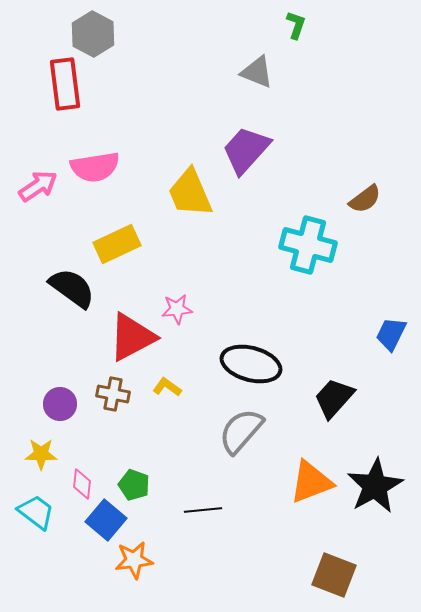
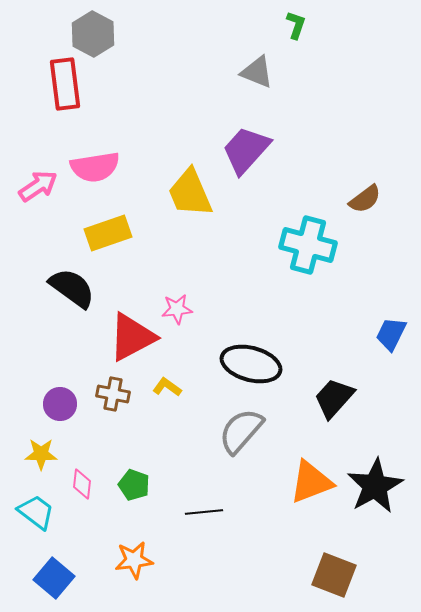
yellow rectangle: moved 9 px left, 11 px up; rotated 6 degrees clockwise
black line: moved 1 px right, 2 px down
blue square: moved 52 px left, 58 px down
